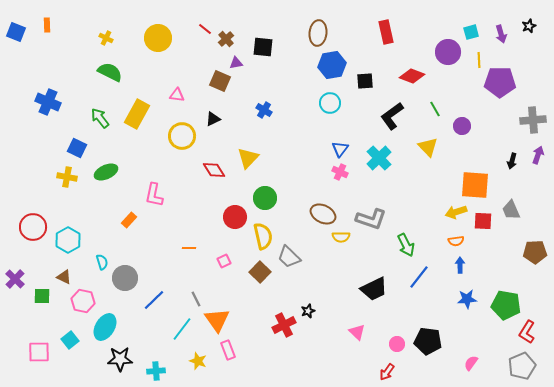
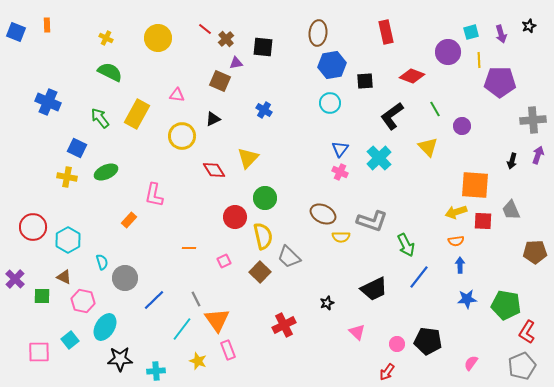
gray L-shape at (371, 219): moved 1 px right, 2 px down
black star at (308, 311): moved 19 px right, 8 px up
